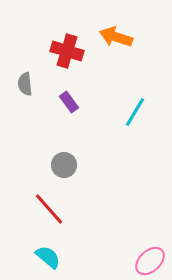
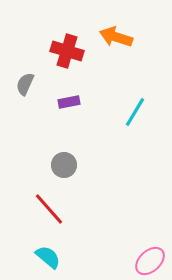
gray semicircle: rotated 30 degrees clockwise
purple rectangle: rotated 65 degrees counterclockwise
